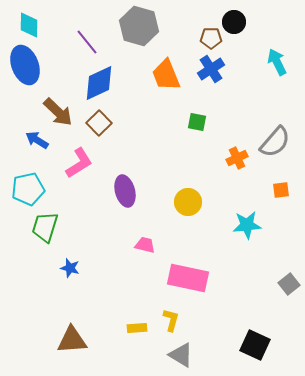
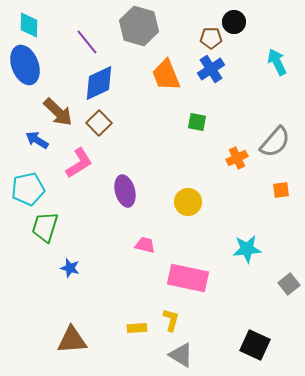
cyan star: moved 24 px down
